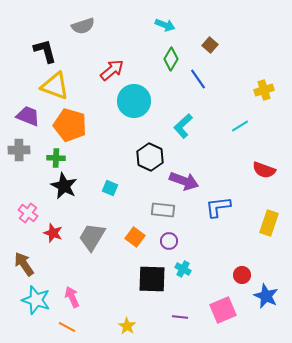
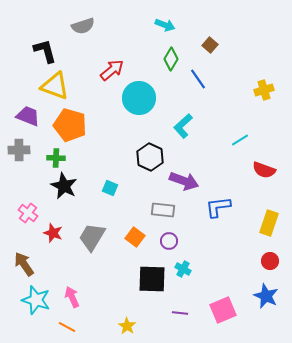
cyan circle: moved 5 px right, 3 px up
cyan line: moved 14 px down
red circle: moved 28 px right, 14 px up
purple line: moved 4 px up
